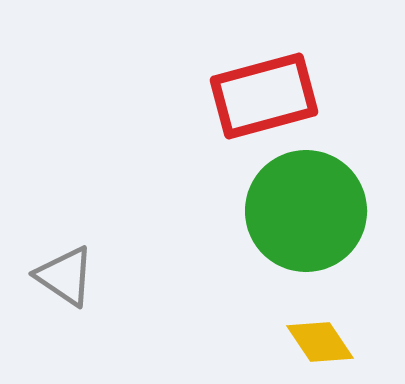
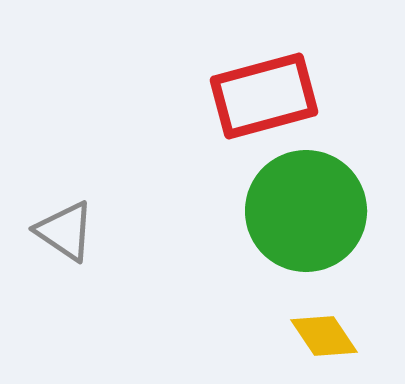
gray triangle: moved 45 px up
yellow diamond: moved 4 px right, 6 px up
